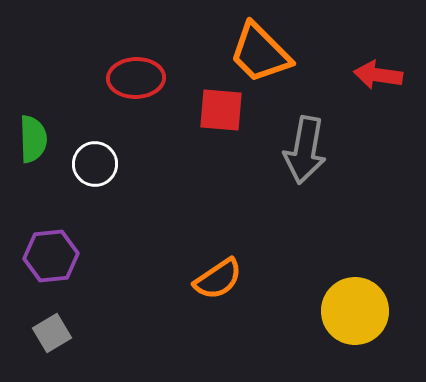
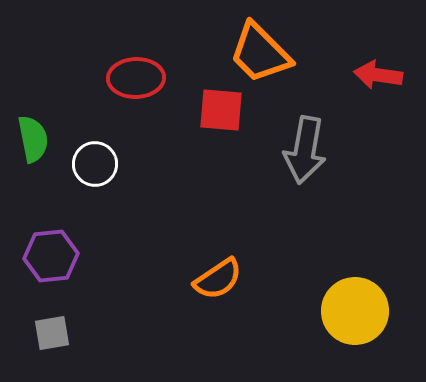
green semicircle: rotated 9 degrees counterclockwise
gray square: rotated 21 degrees clockwise
